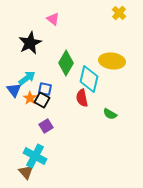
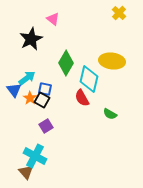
black star: moved 1 px right, 4 px up
red semicircle: rotated 18 degrees counterclockwise
